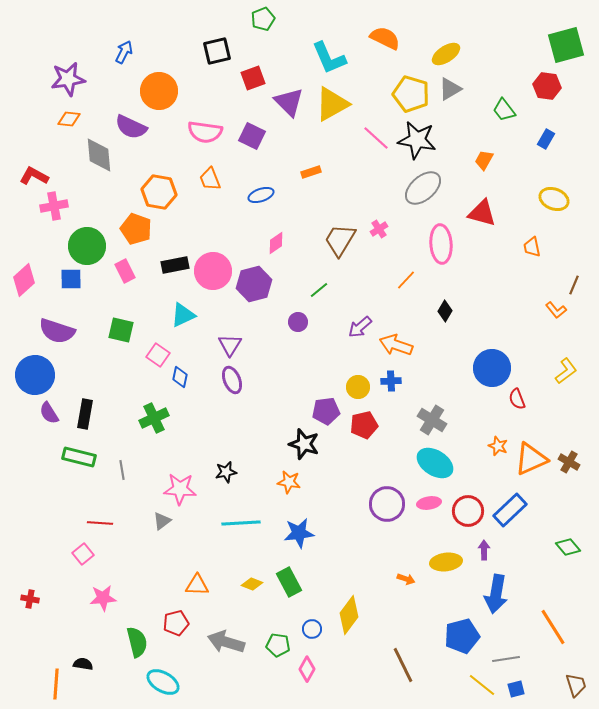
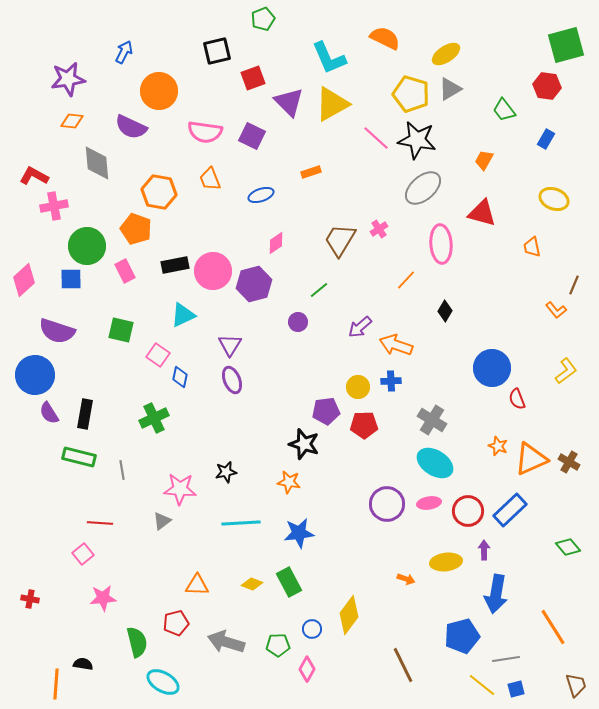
orange diamond at (69, 119): moved 3 px right, 2 px down
gray diamond at (99, 155): moved 2 px left, 8 px down
red pentagon at (364, 425): rotated 12 degrees clockwise
green pentagon at (278, 645): rotated 10 degrees counterclockwise
